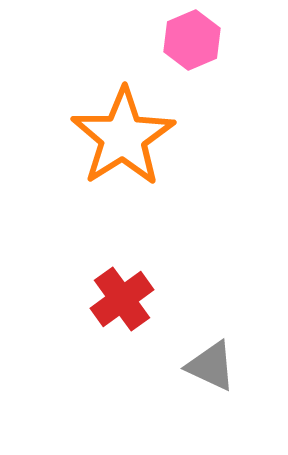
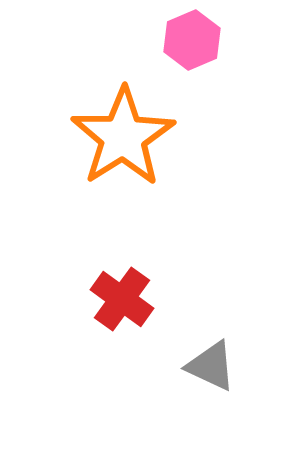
red cross: rotated 18 degrees counterclockwise
